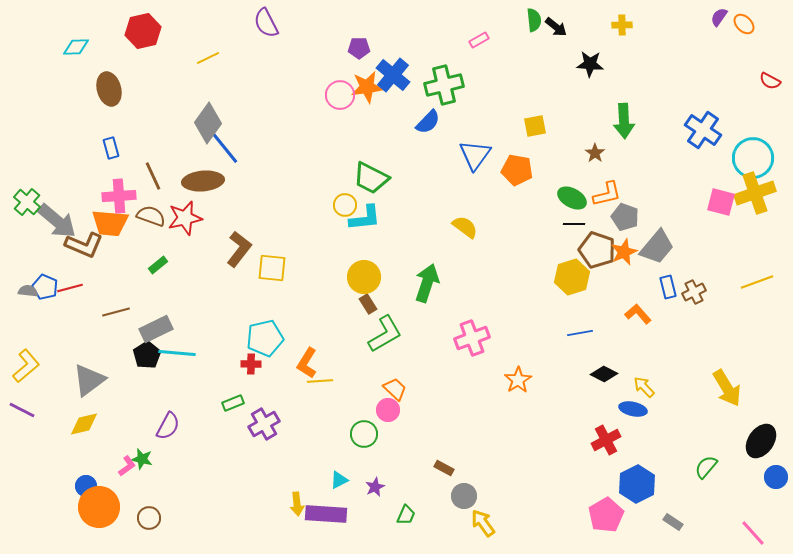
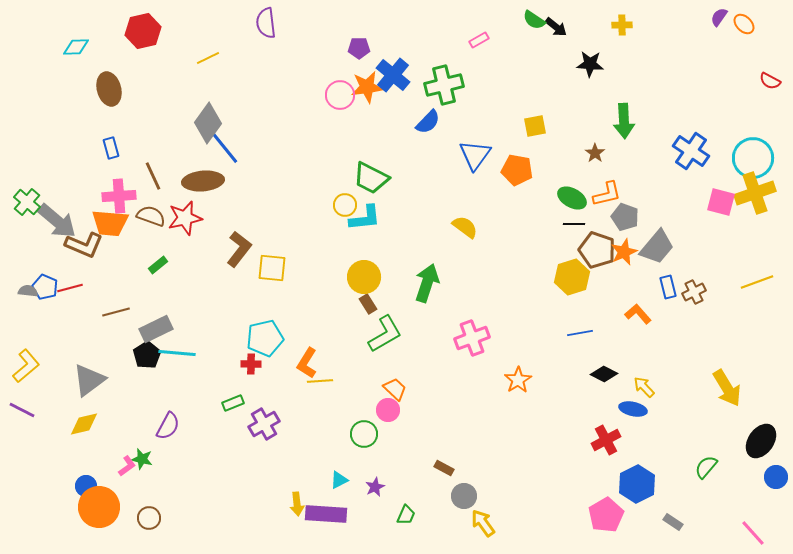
green semicircle at (534, 20): rotated 130 degrees clockwise
purple semicircle at (266, 23): rotated 20 degrees clockwise
blue cross at (703, 130): moved 12 px left, 21 px down
